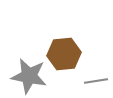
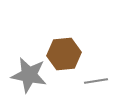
gray star: moved 1 px up
